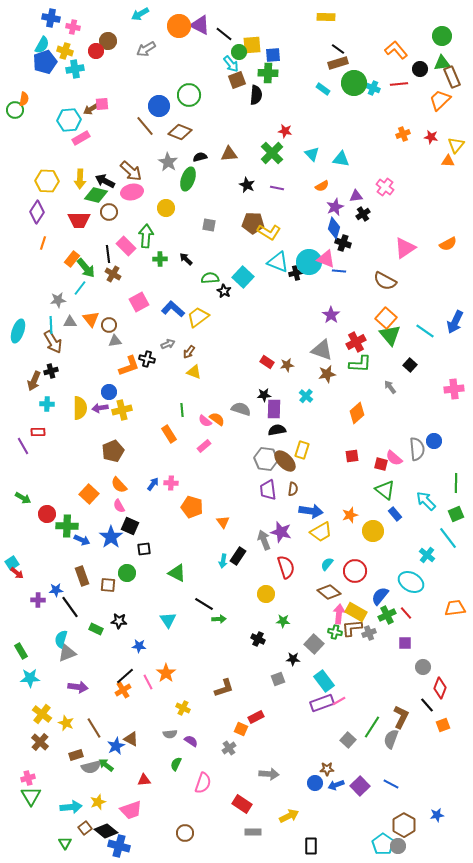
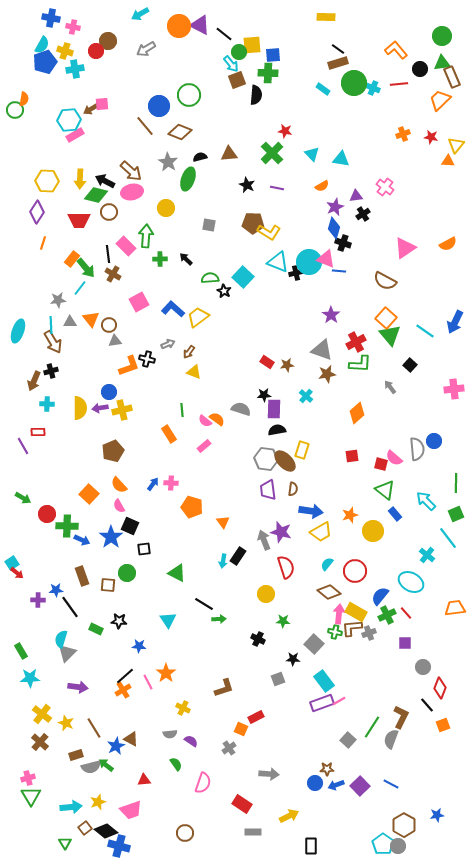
pink rectangle at (81, 138): moved 6 px left, 3 px up
gray triangle at (67, 653): rotated 24 degrees counterclockwise
green semicircle at (176, 764): rotated 120 degrees clockwise
